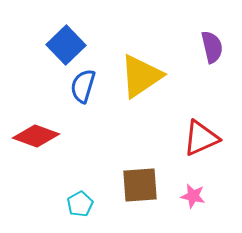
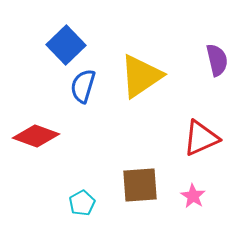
purple semicircle: moved 5 px right, 13 px down
pink star: rotated 20 degrees clockwise
cyan pentagon: moved 2 px right, 1 px up
